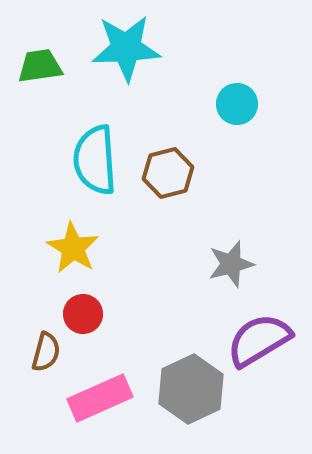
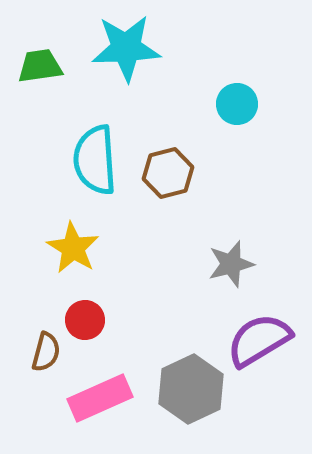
red circle: moved 2 px right, 6 px down
